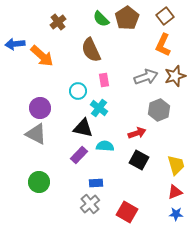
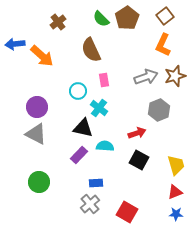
purple circle: moved 3 px left, 1 px up
